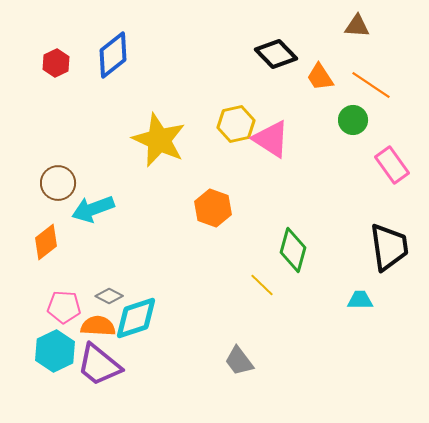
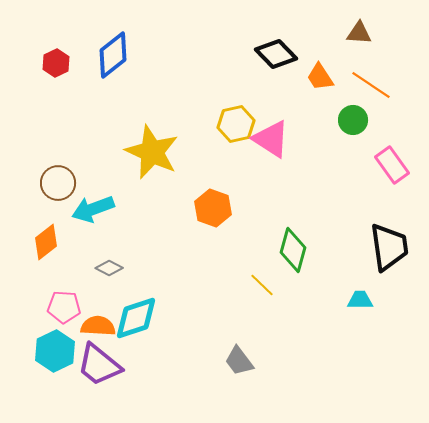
brown triangle: moved 2 px right, 7 px down
yellow star: moved 7 px left, 12 px down
gray diamond: moved 28 px up
